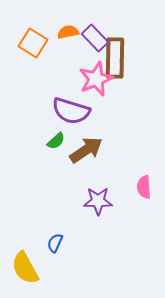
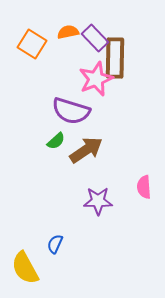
orange square: moved 1 px left, 1 px down
blue semicircle: moved 1 px down
